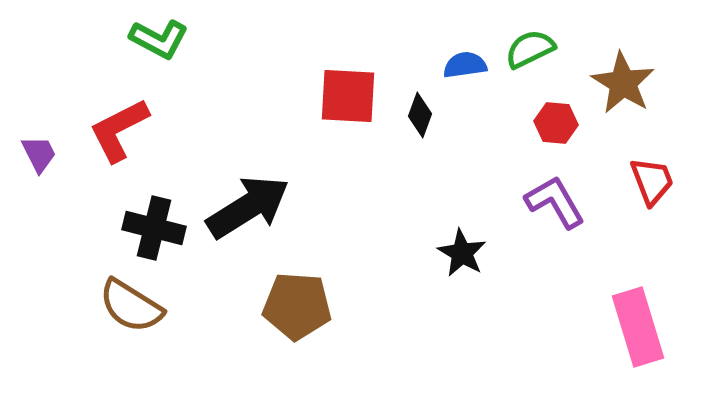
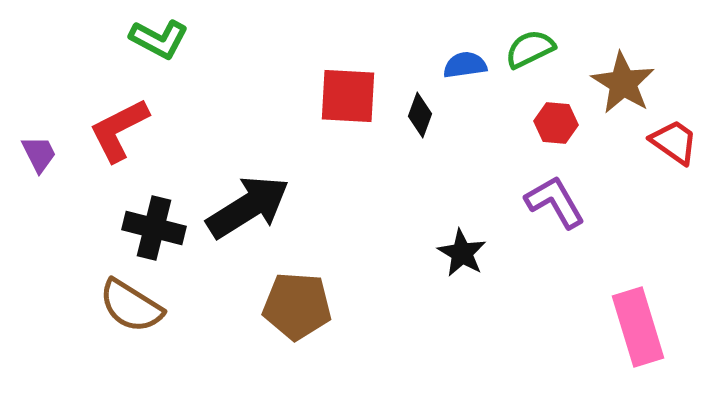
red trapezoid: moved 22 px right, 39 px up; rotated 34 degrees counterclockwise
